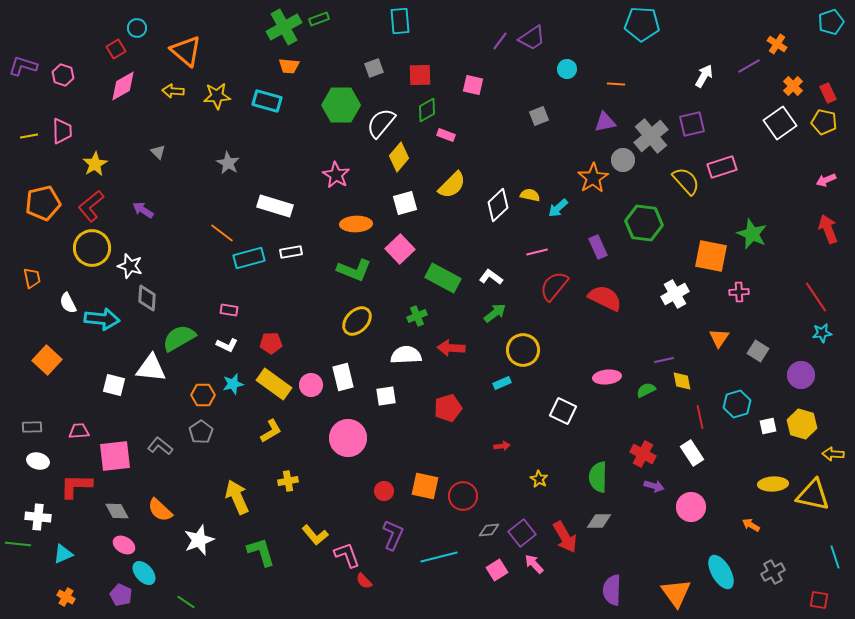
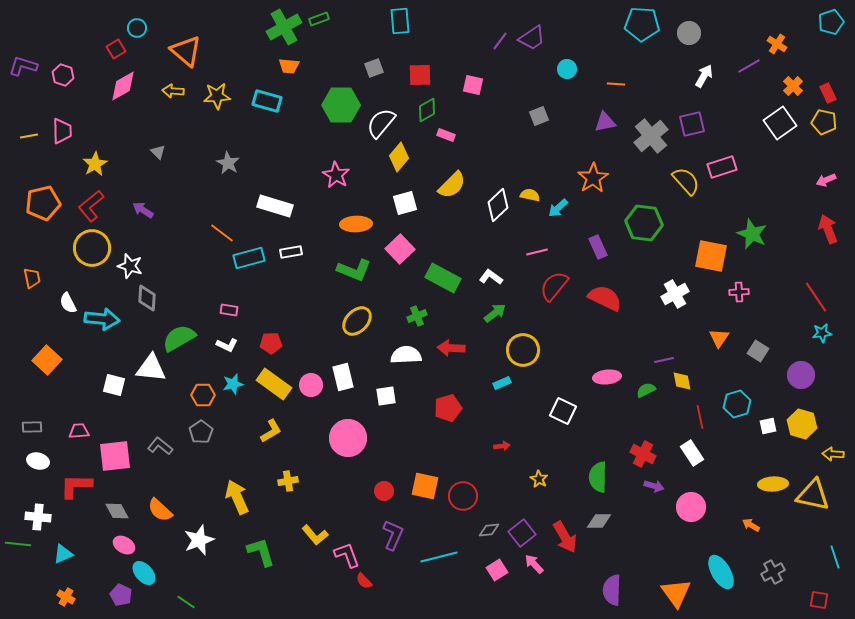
gray circle at (623, 160): moved 66 px right, 127 px up
